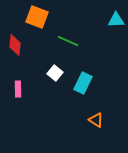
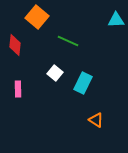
orange square: rotated 20 degrees clockwise
